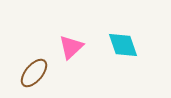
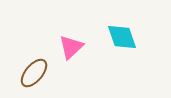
cyan diamond: moved 1 px left, 8 px up
